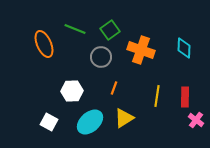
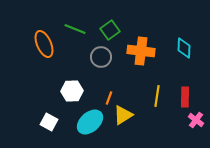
orange cross: moved 1 px down; rotated 12 degrees counterclockwise
orange line: moved 5 px left, 10 px down
yellow triangle: moved 1 px left, 3 px up
